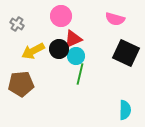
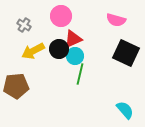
pink semicircle: moved 1 px right, 1 px down
gray cross: moved 7 px right, 1 px down
cyan circle: moved 1 px left
brown pentagon: moved 5 px left, 2 px down
cyan semicircle: rotated 42 degrees counterclockwise
